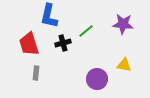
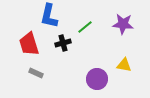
green line: moved 1 px left, 4 px up
gray rectangle: rotated 72 degrees counterclockwise
